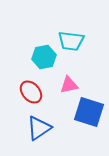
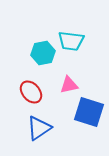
cyan hexagon: moved 1 px left, 4 px up
